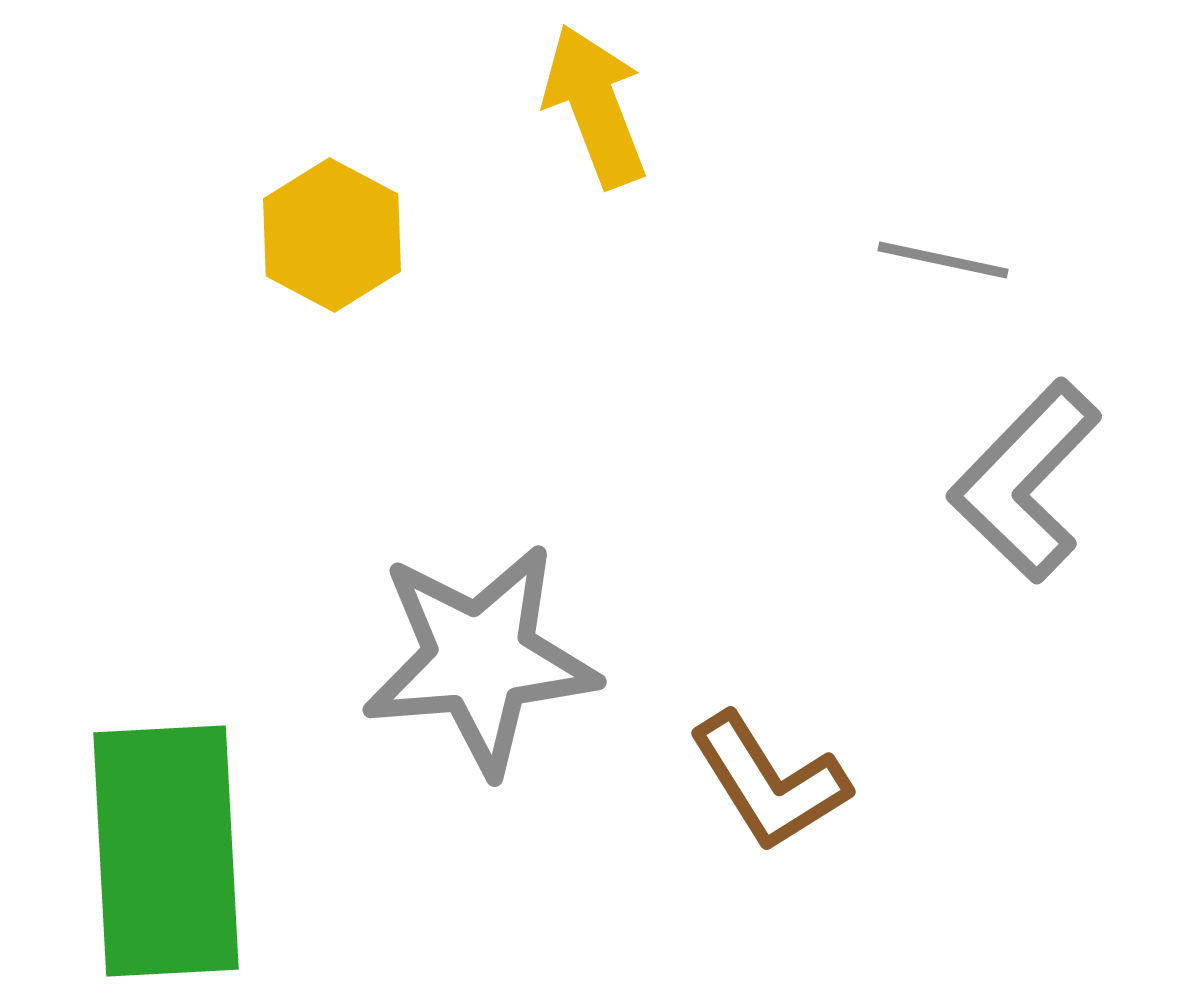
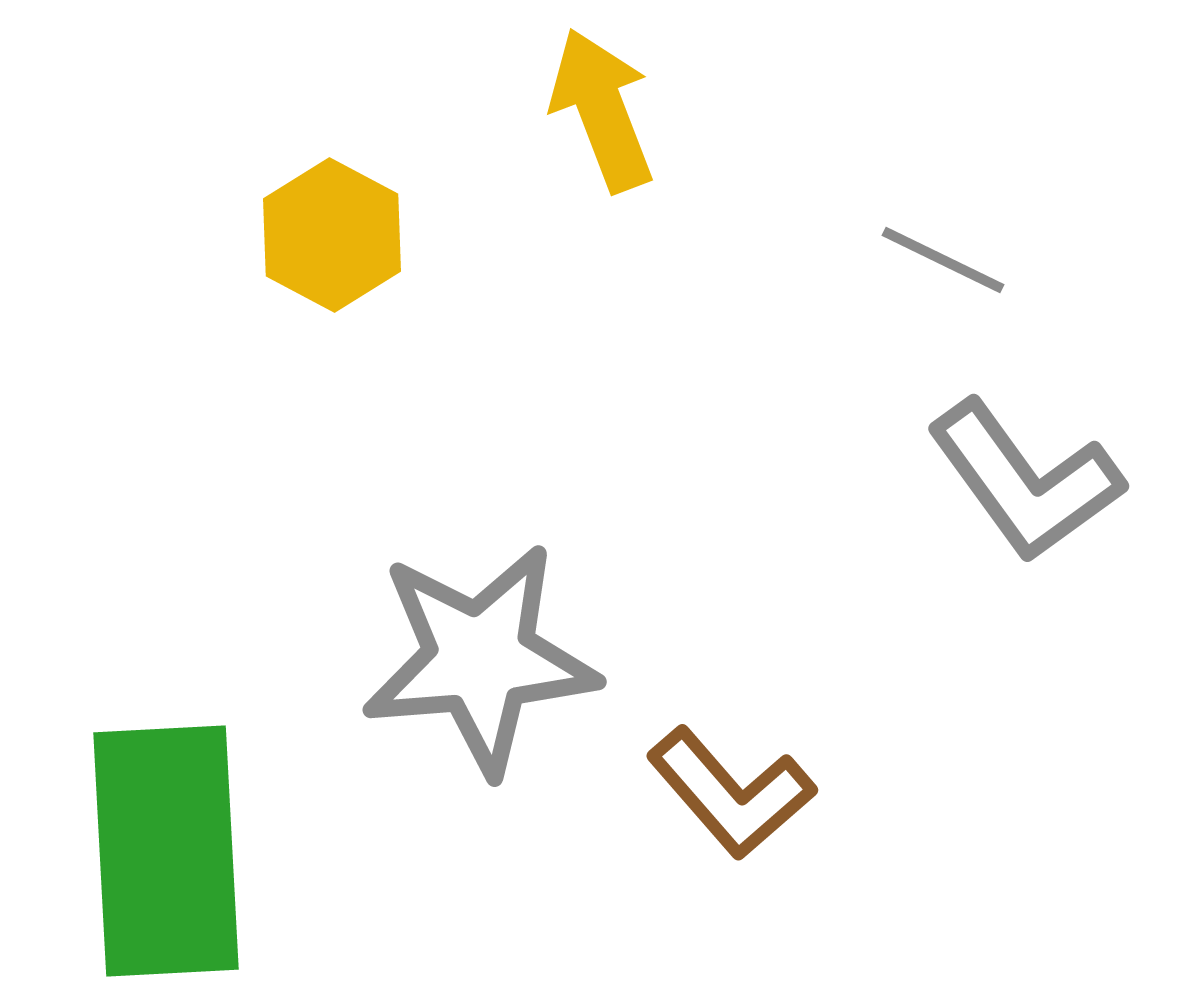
yellow arrow: moved 7 px right, 4 px down
gray line: rotated 14 degrees clockwise
gray L-shape: rotated 80 degrees counterclockwise
brown L-shape: moved 38 px left, 11 px down; rotated 9 degrees counterclockwise
